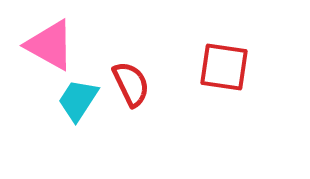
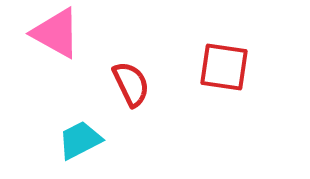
pink triangle: moved 6 px right, 12 px up
cyan trapezoid: moved 2 px right, 40 px down; rotated 30 degrees clockwise
